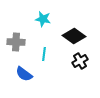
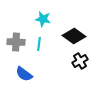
cyan line: moved 5 px left, 10 px up
